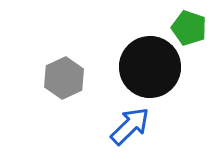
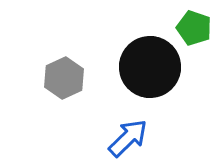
green pentagon: moved 5 px right
blue arrow: moved 2 px left, 12 px down
